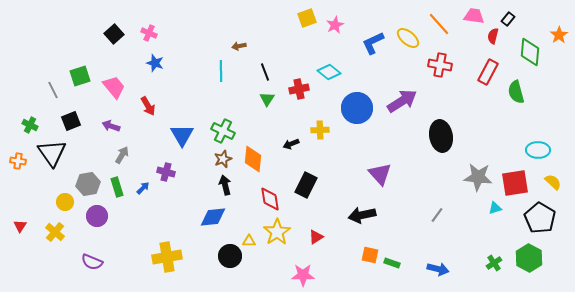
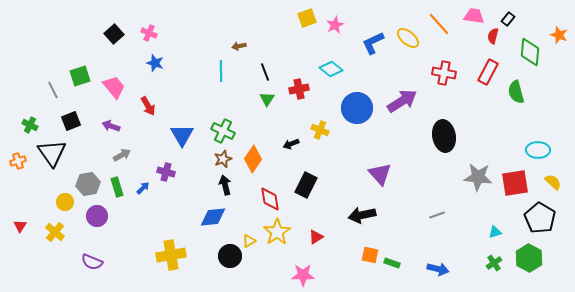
orange star at (559, 35): rotated 18 degrees counterclockwise
red cross at (440, 65): moved 4 px right, 8 px down
cyan diamond at (329, 72): moved 2 px right, 3 px up
yellow cross at (320, 130): rotated 24 degrees clockwise
black ellipse at (441, 136): moved 3 px right
gray arrow at (122, 155): rotated 30 degrees clockwise
orange diamond at (253, 159): rotated 28 degrees clockwise
orange cross at (18, 161): rotated 28 degrees counterclockwise
cyan triangle at (495, 208): moved 24 px down
gray line at (437, 215): rotated 35 degrees clockwise
yellow triangle at (249, 241): rotated 32 degrees counterclockwise
yellow cross at (167, 257): moved 4 px right, 2 px up
